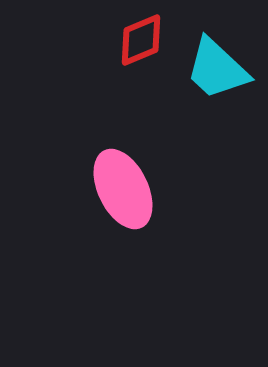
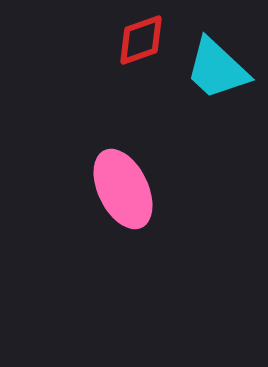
red diamond: rotated 4 degrees clockwise
